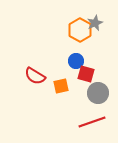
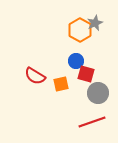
orange square: moved 2 px up
